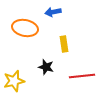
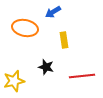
blue arrow: rotated 21 degrees counterclockwise
yellow rectangle: moved 4 px up
